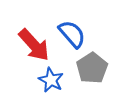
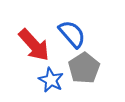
gray pentagon: moved 8 px left
